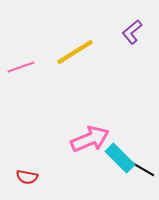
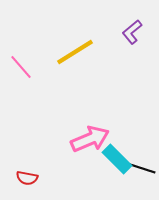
pink line: rotated 68 degrees clockwise
cyan rectangle: moved 3 px left, 1 px down
black line: rotated 12 degrees counterclockwise
red semicircle: moved 1 px down
